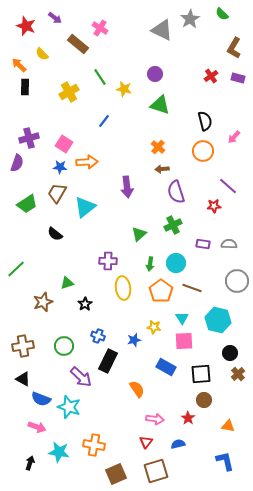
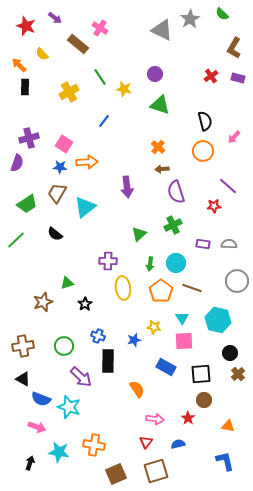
green line at (16, 269): moved 29 px up
black rectangle at (108, 361): rotated 25 degrees counterclockwise
